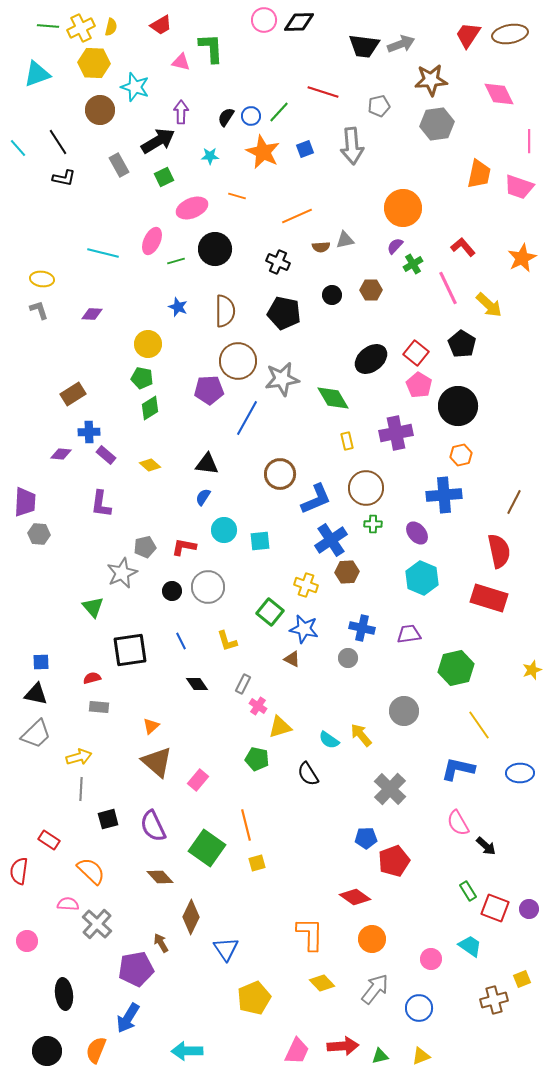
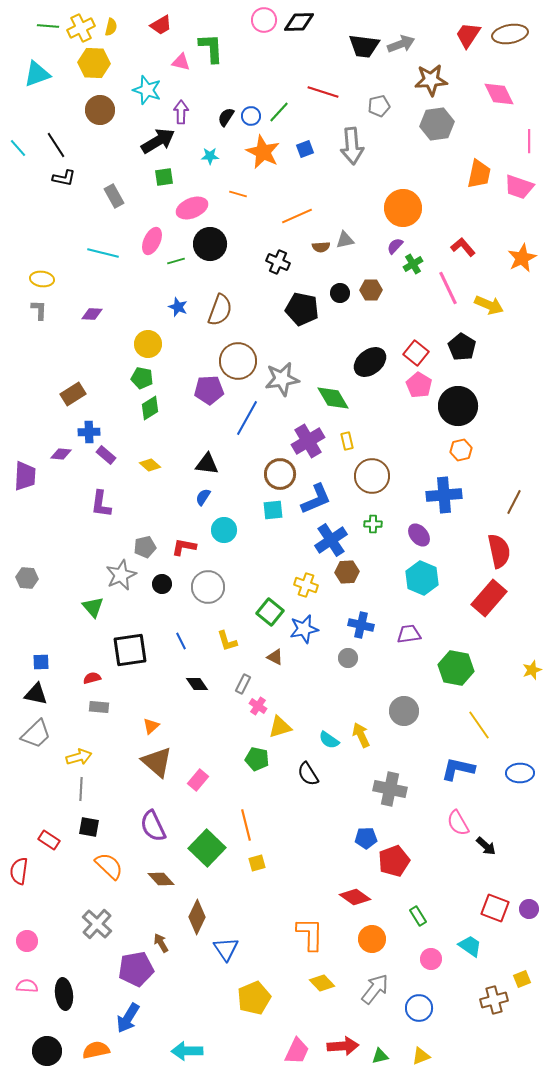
cyan star at (135, 87): moved 12 px right, 3 px down
black line at (58, 142): moved 2 px left, 3 px down
gray rectangle at (119, 165): moved 5 px left, 31 px down
green square at (164, 177): rotated 18 degrees clockwise
orange line at (237, 196): moved 1 px right, 2 px up
black circle at (215, 249): moved 5 px left, 5 px up
black circle at (332, 295): moved 8 px right, 2 px up
yellow arrow at (489, 305): rotated 20 degrees counterclockwise
gray L-shape at (39, 310): rotated 20 degrees clockwise
brown semicircle at (225, 311): moved 5 px left, 1 px up; rotated 20 degrees clockwise
black pentagon at (284, 313): moved 18 px right, 4 px up
black pentagon at (462, 344): moved 3 px down
black ellipse at (371, 359): moved 1 px left, 3 px down
purple cross at (396, 433): moved 88 px left, 8 px down; rotated 20 degrees counterclockwise
orange hexagon at (461, 455): moved 5 px up
brown circle at (366, 488): moved 6 px right, 12 px up
purple trapezoid at (25, 502): moved 26 px up
purple ellipse at (417, 533): moved 2 px right, 2 px down
gray hexagon at (39, 534): moved 12 px left, 44 px down
cyan square at (260, 541): moved 13 px right, 31 px up
gray star at (122, 573): moved 1 px left, 2 px down
black circle at (172, 591): moved 10 px left, 7 px up
red rectangle at (489, 598): rotated 66 degrees counterclockwise
blue cross at (362, 628): moved 1 px left, 3 px up
blue star at (304, 629): rotated 24 degrees counterclockwise
brown triangle at (292, 659): moved 17 px left, 2 px up
green hexagon at (456, 668): rotated 24 degrees clockwise
yellow arrow at (361, 735): rotated 15 degrees clockwise
gray cross at (390, 789): rotated 32 degrees counterclockwise
black square at (108, 819): moved 19 px left, 8 px down; rotated 25 degrees clockwise
green square at (207, 848): rotated 9 degrees clockwise
orange semicircle at (91, 871): moved 18 px right, 5 px up
brown diamond at (160, 877): moved 1 px right, 2 px down
green rectangle at (468, 891): moved 50 px left, 25 px down
pink semicircle at (68, 904): moved 41 px left, 82 px down
brown diamond at (191, 917): moved 6 px right
orange semicircle at (96, 1050): rotated 56 degrees clockwise
